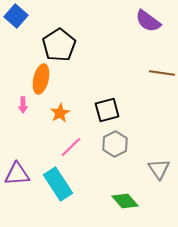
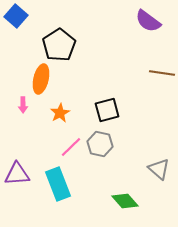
gray hexagon: moved 15 px left; rotated 20 degrees counterclockwise
gray triangle: rotated 15 degrees counterclockwise
cyan rectangle: rotated 12 degrees clockwise
